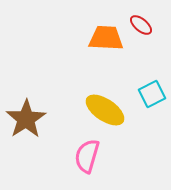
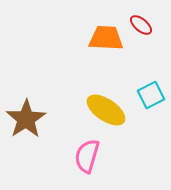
cyan square: moved 1 px left, 1 px down
yellow ellipse: moved 1 px right
